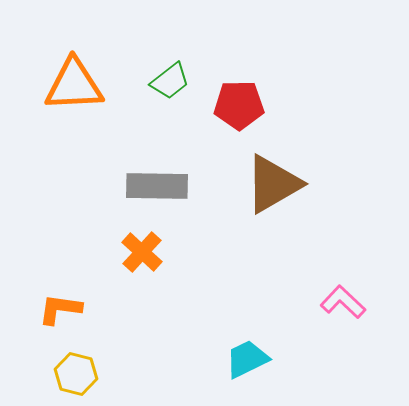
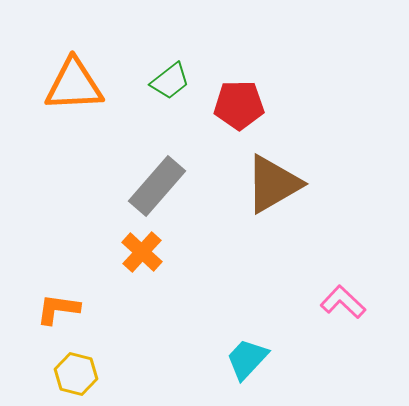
gray rectangle: rotated 50 degrees counterclockwise
orange L-shape: moved 2 px left
cyan trapezoid: rotated 21 degrees counterclockwise
